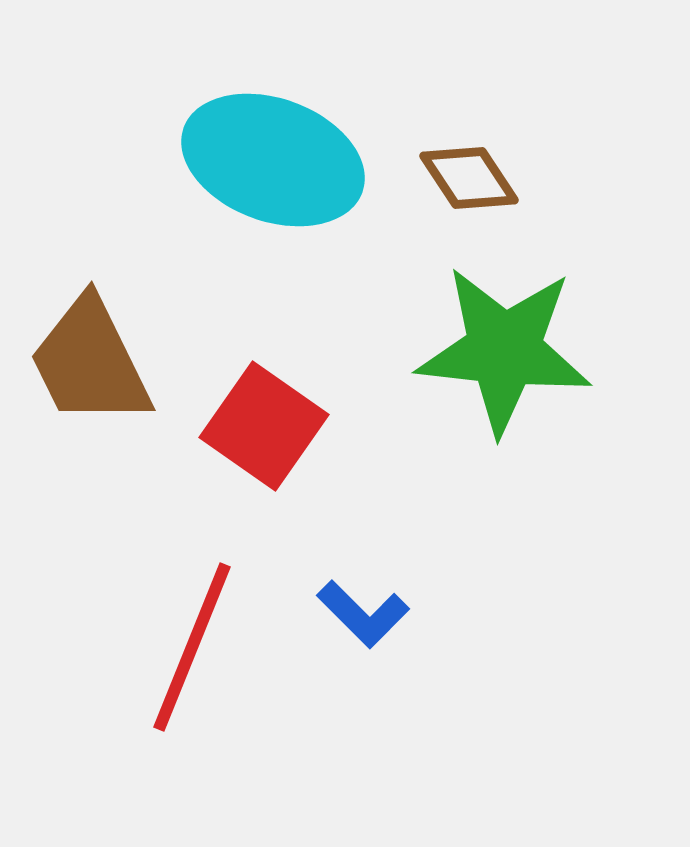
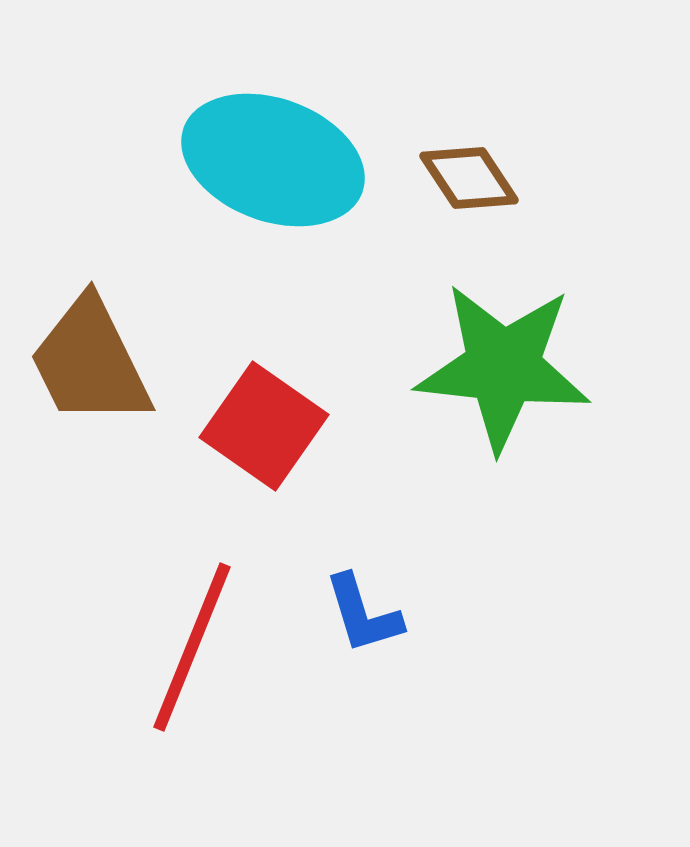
green star: moved 1 px left, 17 px down
blue L-shape: rotated 28 degrees clockwise
